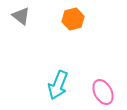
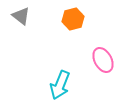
cyan arrow: moved 2 px right
pink ellipse: moved 32 px up
